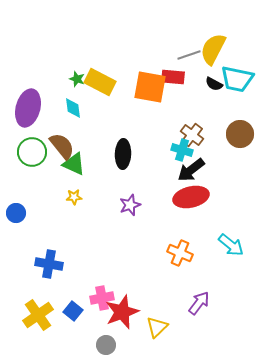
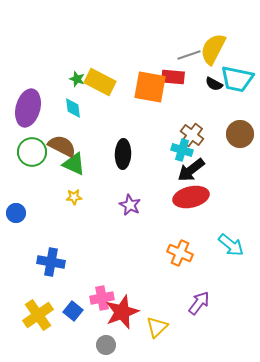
brown semicircle: rotated 24 degrees counterclockwise
purple star: rotated 25 degrees counterclockwise
blue cross: moved 2 px right, 2 px up
